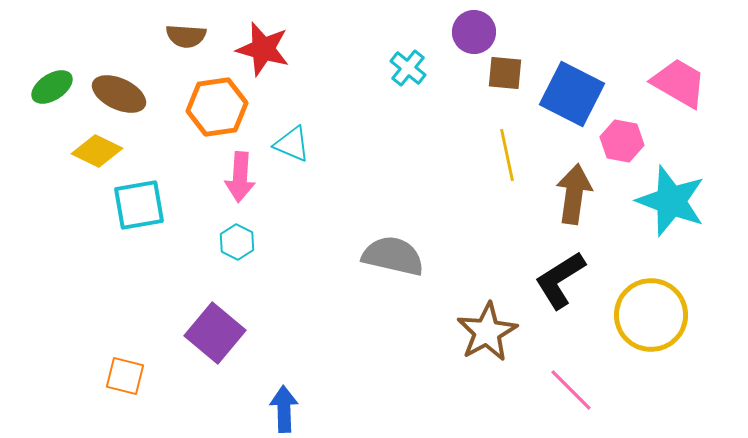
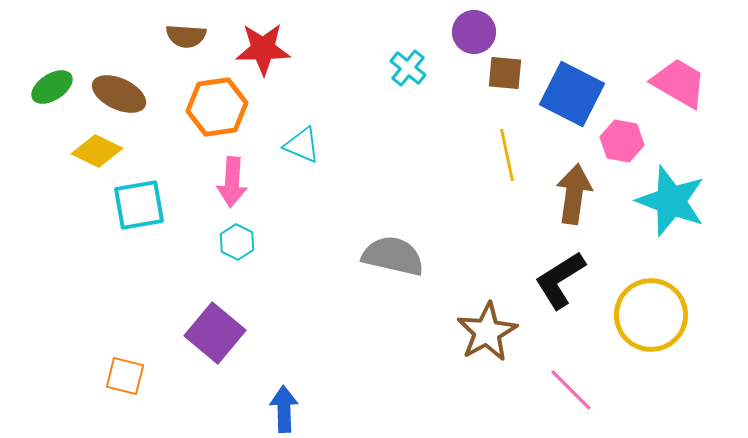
red star: rotated 16 degrees counterclockwise
cyan triangle: moved 10 px right, 1 px down
pink arrow: moved 8 px left, 5 px down
